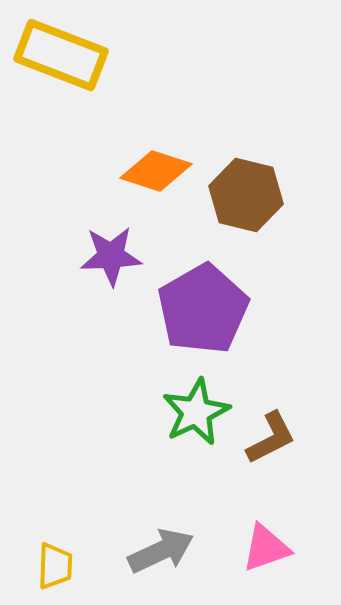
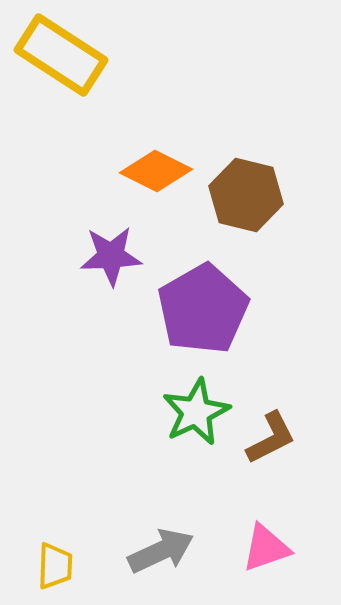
yellow rectangle: rotated 12 degrees clockwise
orange diamond: rotated 8 degrees clockwise
